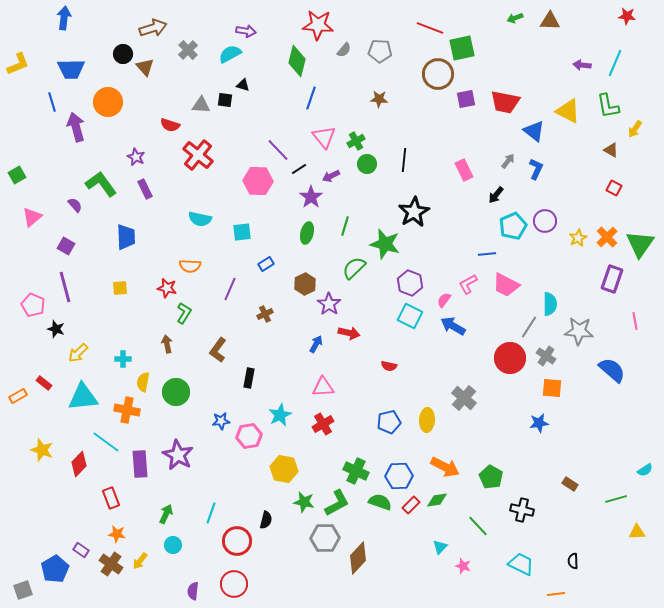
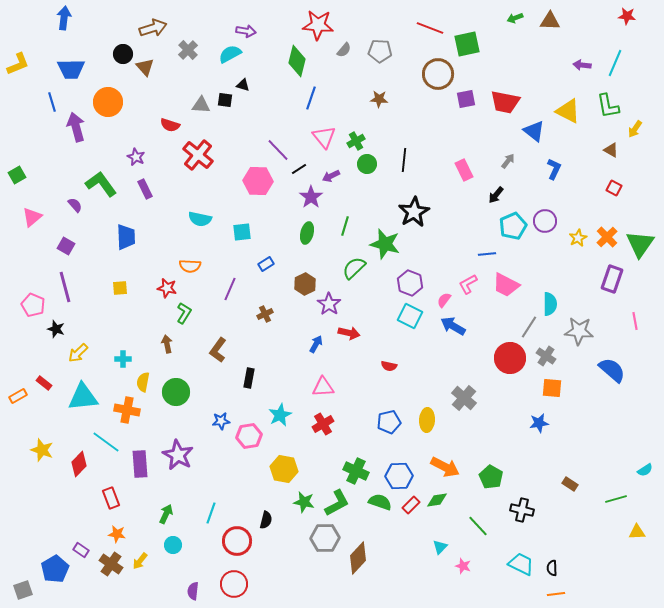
green square at (462, 48): moved 5 px right, 4 px up
blue L-shape at (536, 169): moved 18 px right
black semicircle at (573, 561): moved 21 px left, 7 px down
